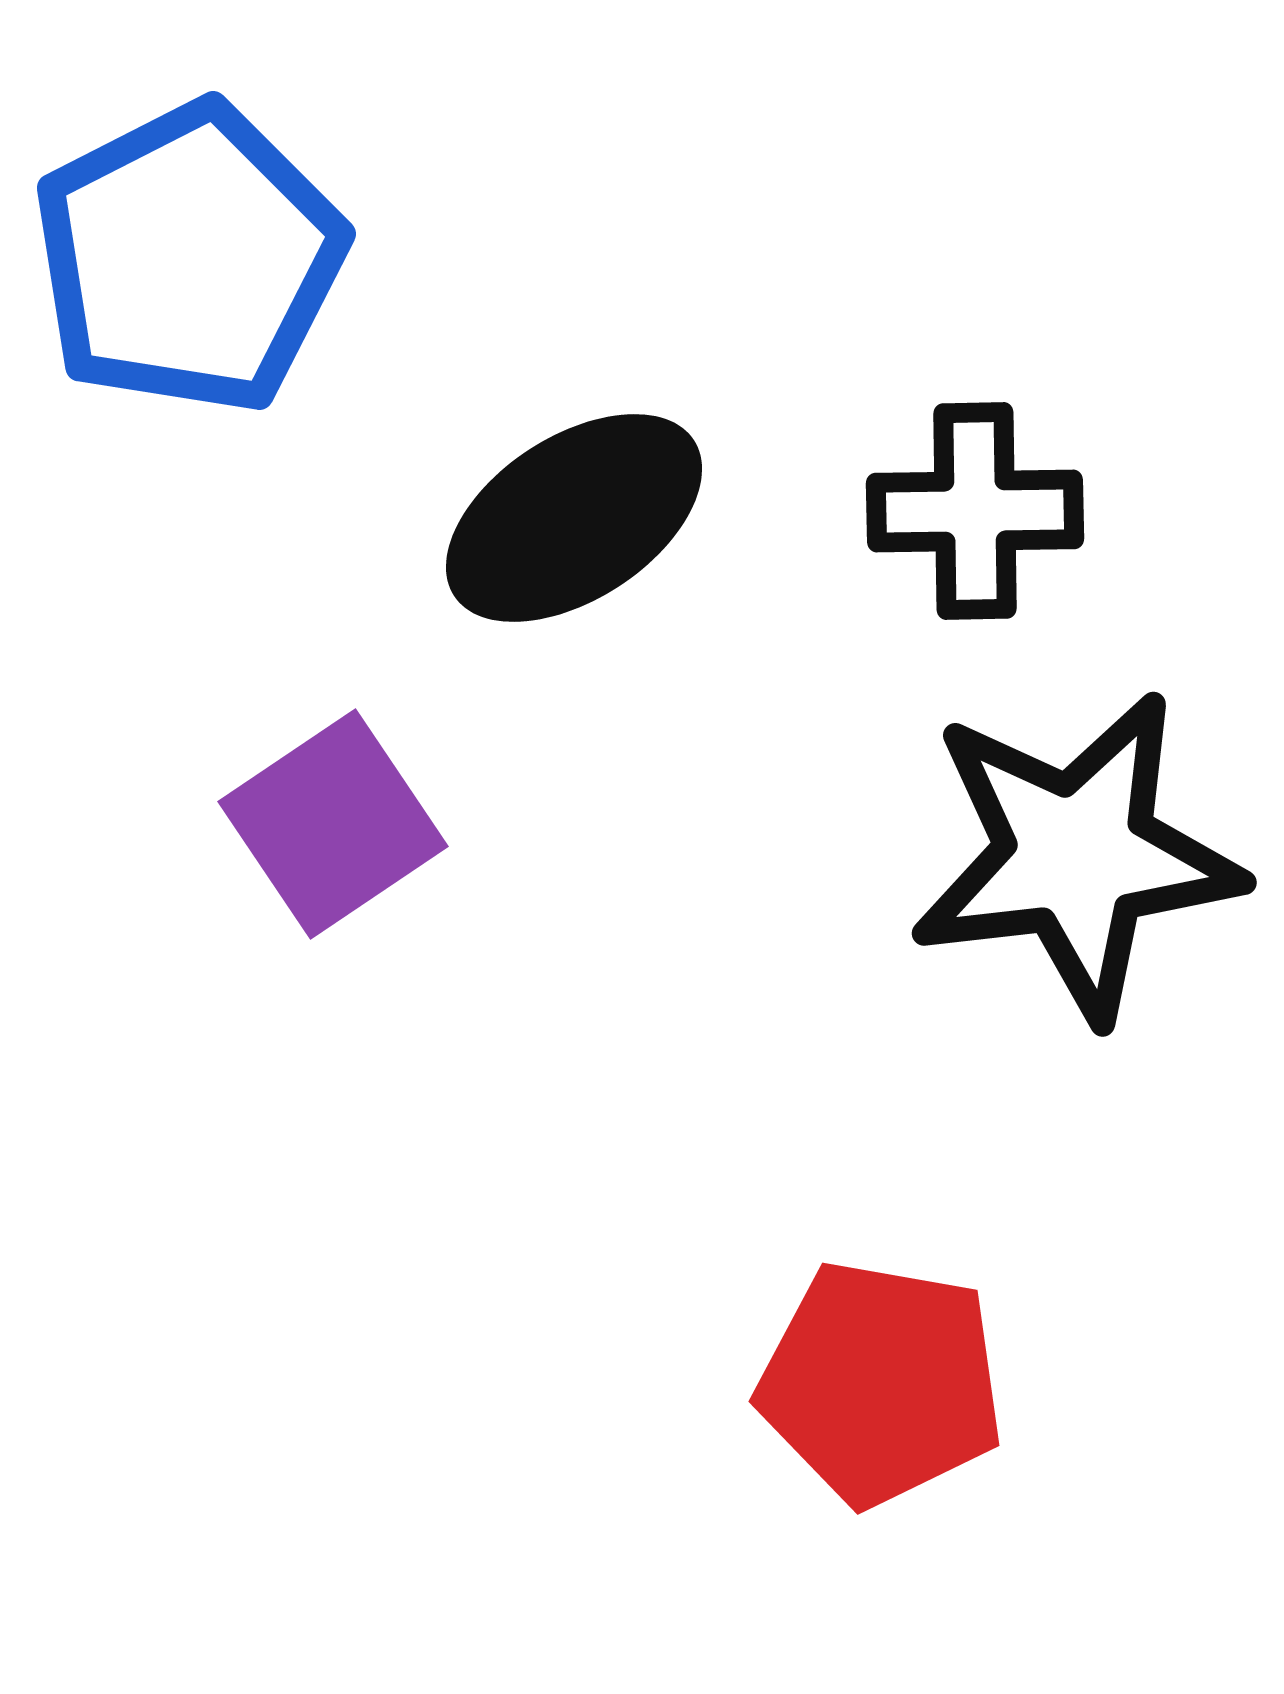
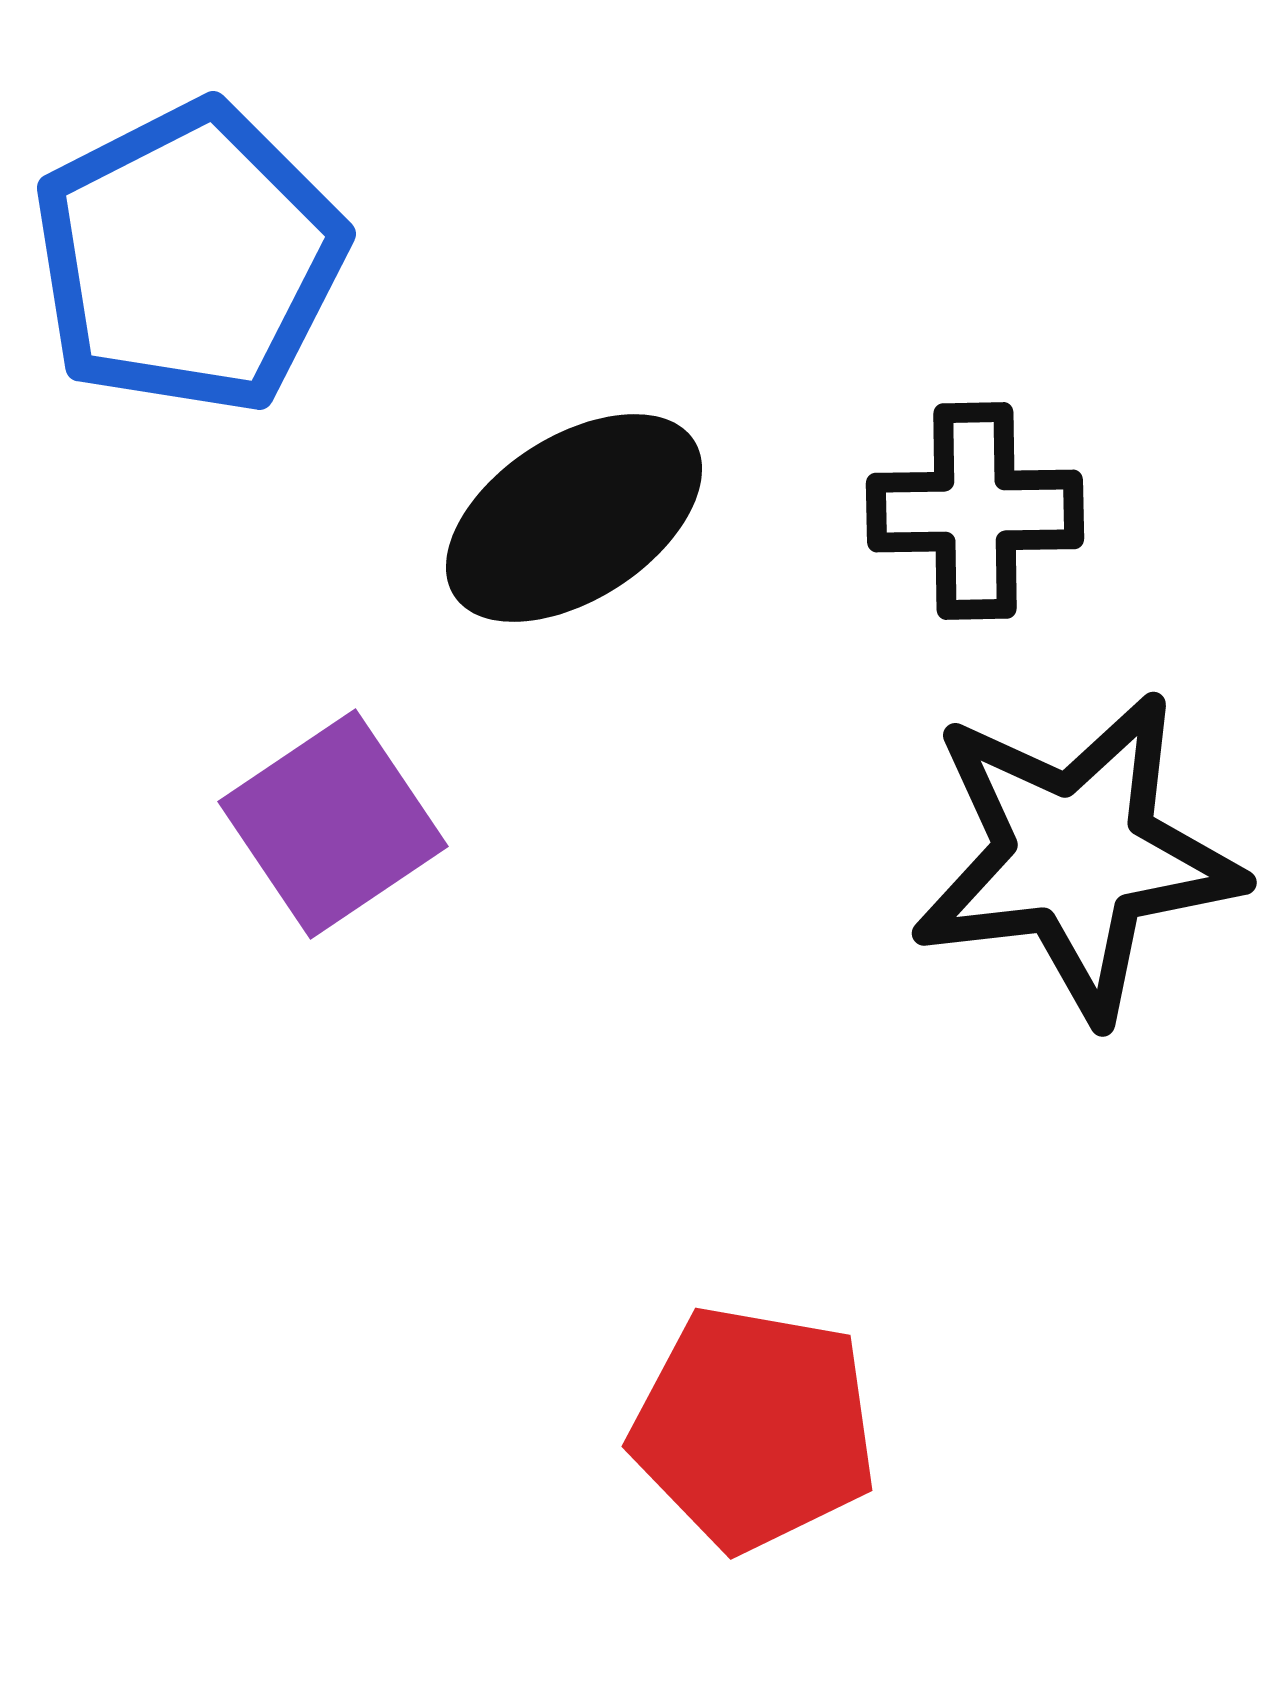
red pentagon: moved 127 px left, 45 px down
